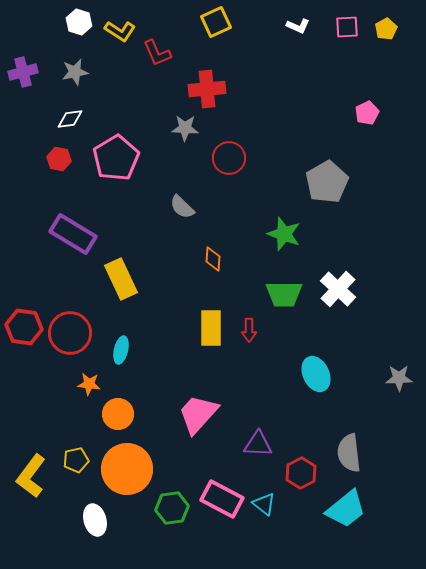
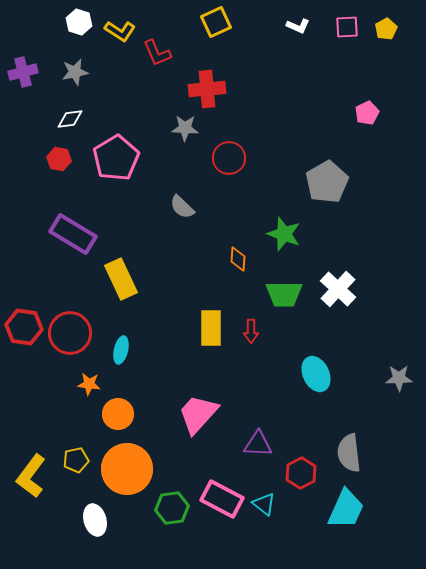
orange diamond at (213, 259): moved 25 px right
red arrow at (249, 330): moved 2 px right, 1 px down
cyan trapezoid at (346, 509): rotated 27 degrees counterclockwise
